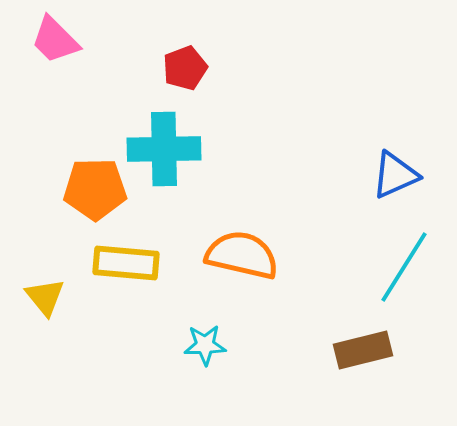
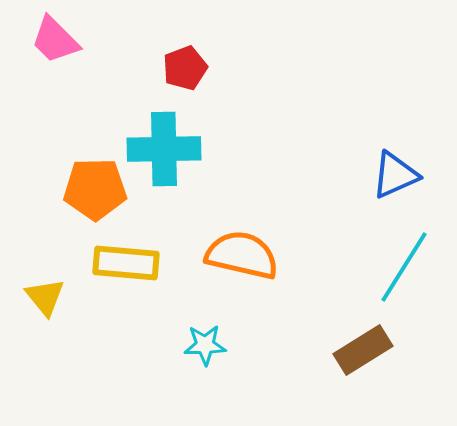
brown rectangle: rotated 18 degrees counterclockwise
